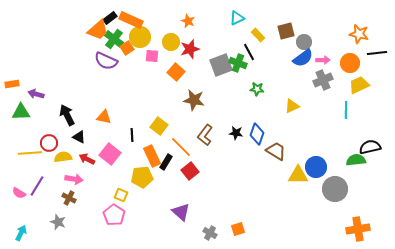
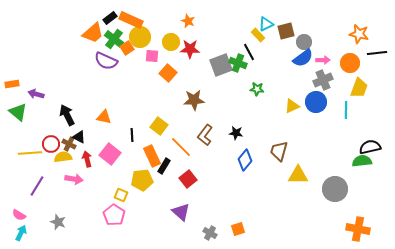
cyan triangle at (237, 18): moved 29 px right, 6 px down
orange trapezoid at (98, 30): moved 5 px left, 3 px down
red star at (190, 49): rotated 18 degrees clockwise
orange square at (176, 72): moved 8 px left, 1 px down
yellow trapezoid at (359, 85): moved 3 px down; rotated 135 degrees clockwise
brown star at (194, 100): rotated 15 degrees counterclockwise
green triangle at (21, 112): moved 3 px left; rotated 42 degrees clockwise
blue diamond at (257, 134): moved 12 px left, 26 px down; rotated 20 degrees clockwise
red circle at (49, 143): moved 2 px right, 1 px down
brown trapezoid at (276, 151): moved 3 px right; rotated 105 degrees counterclockwise
red arrow at (87, 159): rotated 49 degrees clockwise
green semicircle at (356, 160): moved 6 px right, 1 px down
black rectangle at (166, 162): moved 2 px left, 4 px down
blue circle at (316, 167): moved 65 px up
red square at (190, 171): moved 2 px left, 8 px down
yellow pentagon at (142, 177): moved 3 px down
pink semicircle at (19, 193): moved 22 px down
brown cross at (69, 198): moved 54 px up
orange cross at (358, 229): rotated 20 degrees clockwise
